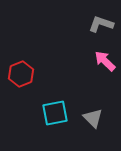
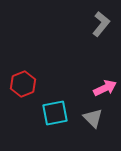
gray L-shape: rotated 110 degrees clockwise
pink arrow: moved 27 px down; rotated 110 degrees clockwise
red hexagon: moved 2 px right, 10 px down
